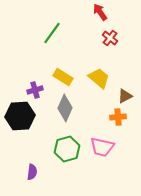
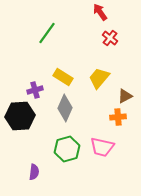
green line: moved 5 px left
yellow trapezoid: rotated 90 degrees counterclockwise
purple semicircle: moved 2 px right
